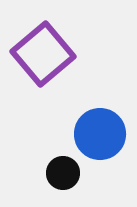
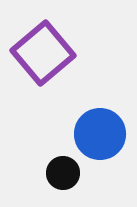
purple square: moved 1 px up
